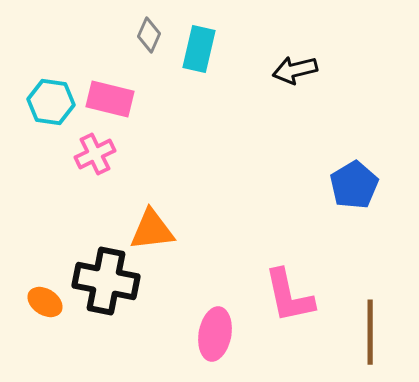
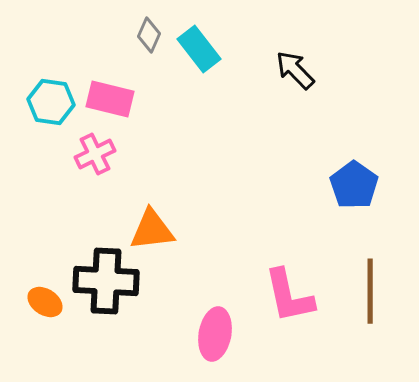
cyan rectangle: rotated 51 degrees counterclockwise
black arrow: rotated 60 degrees clockwise
blue pentagon: rotated 6 degrees counterclockwise
black cross: rotated 8 degrees counterclockwise
brown line: moved 41 px up
